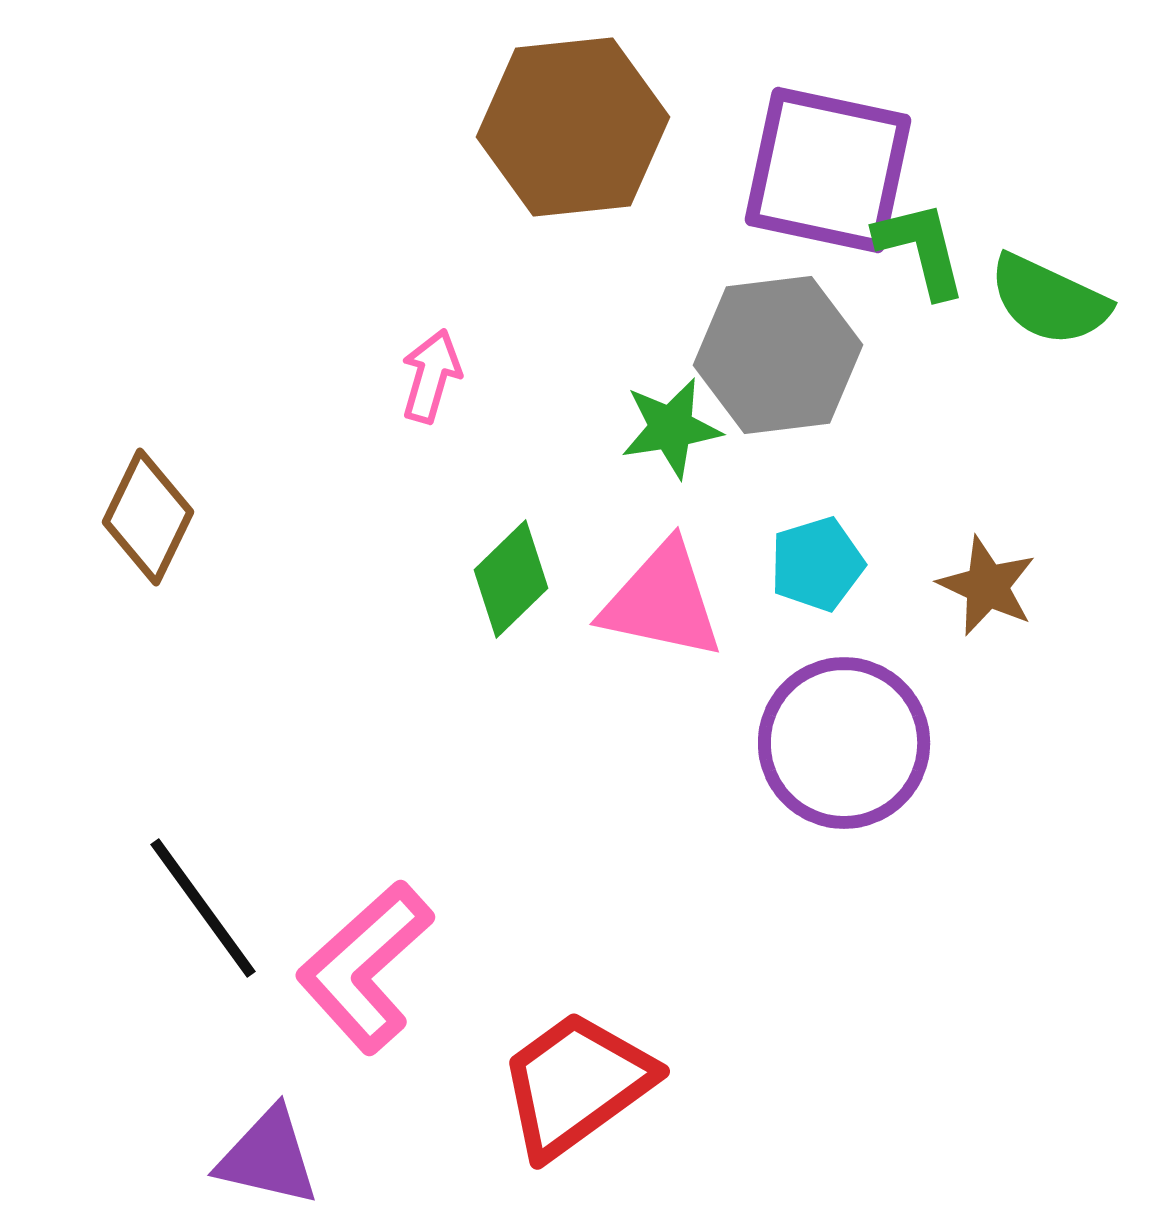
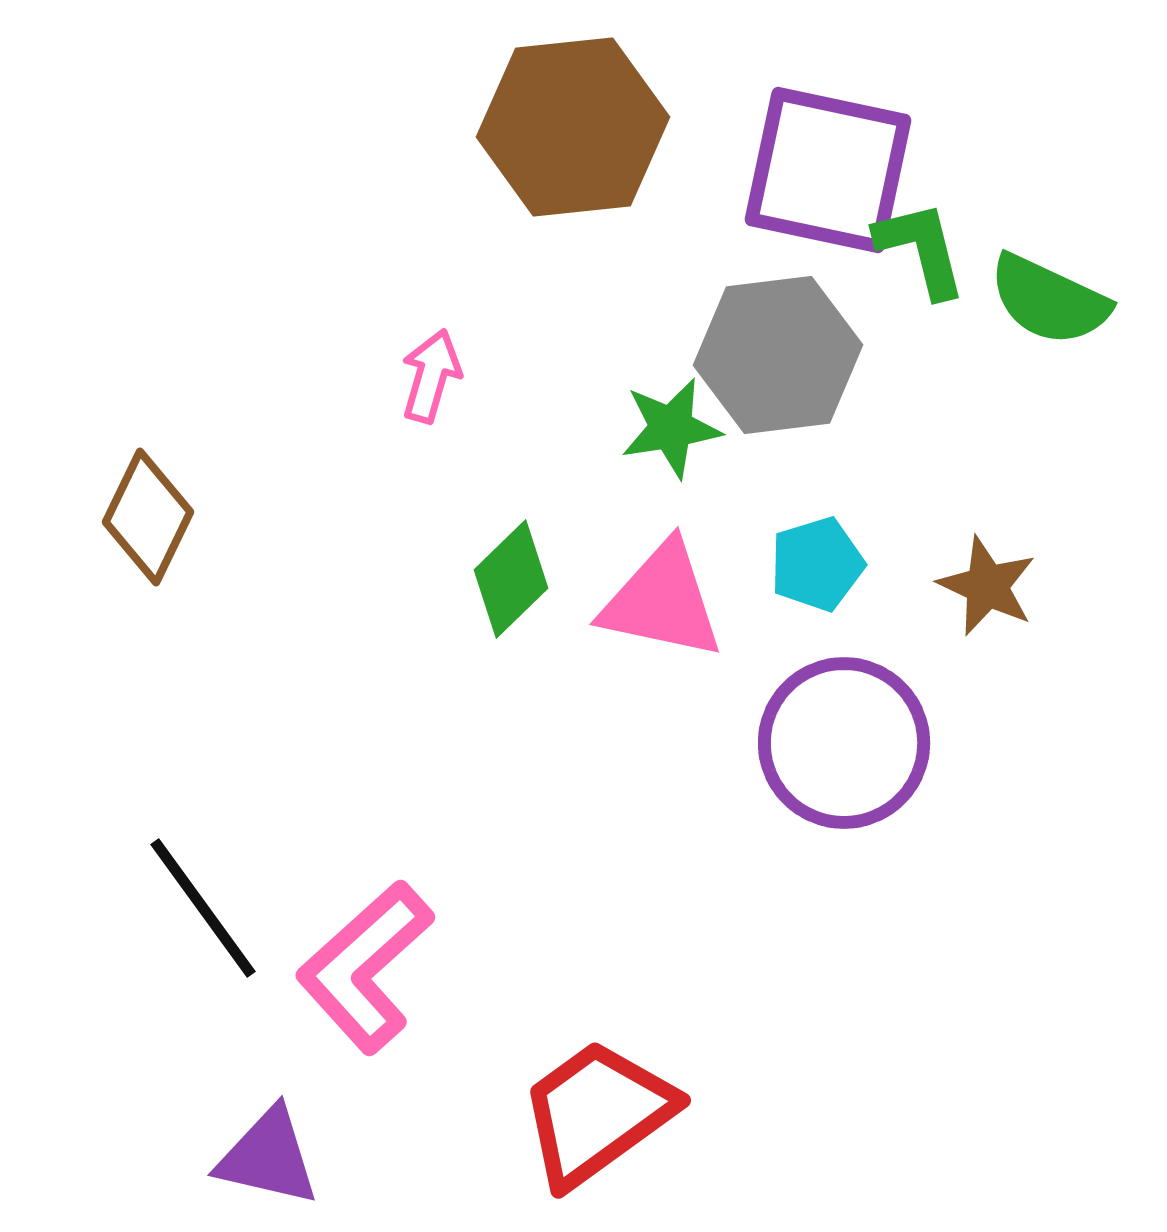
red trapezoid: moved 21 px right, 29 px down
